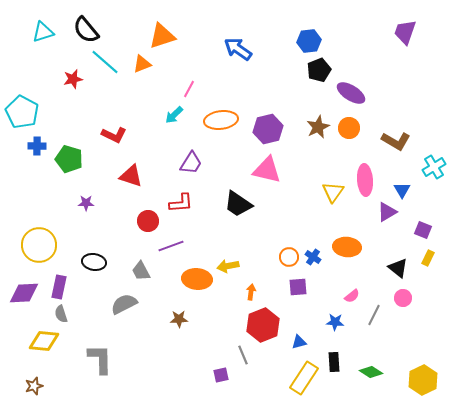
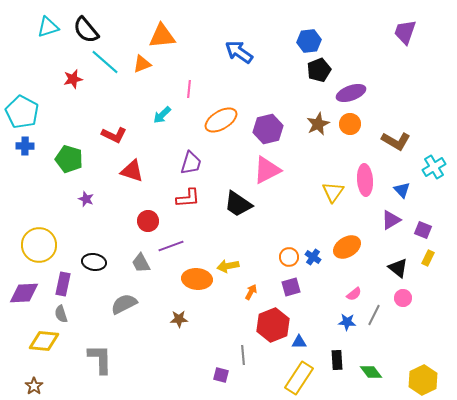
cyan triangle at (43, 32): moved 5 px right, 5 px up
orange triangle at (162, 36): rotated 12 degrees clockwise
blue arrow at (238, 49): moved 1 px right, 3 px down
pink line at (189, 89): rotated 24 degrees counterclockwise
purple ellipse at (351, 93): rotated 52 degrees counterclockwise
cyan arrow at (174, 115): moved 12 px left
orange ellipse at (221, 120): rotated 24 degrees counterclockwise
brown star at (318, 127): moved 3 px up
orange circle at (349, 128): moved 1 px right, 4 px up
blue cross at (37, 146): moved 12 px left
purple trapezoid at (191, 163): rotated 15 degrees counterclockwise
pink triangle at (267, 170): rotated 40 degrees counterclockwise
red triangle at (131, 176): moved 1 px right, 5 px up
blue triangle at (402, 190): rotated 12 degrees counterclockwise
purple star at (86, 203): moved 4 px up; rotated 21 degrees clockwise
red L-shape at (181, 203): moved 7 px right, 5 px up
purple triangle at (387, 212): moved 4 px right, 8 px down
orange ellipse at (347, 247): rotated 36 degrees counterclockwise
gray trapezoid at (141, 271): moved 8 px up
purple rectangle at (59, 287): moved 4 px right, 3 px up
purple square at (298, 287): moved 7 px left; rotated 12 degrees counterclockwise
orange arrow at (251, 292): rotated 21 degrees clockwise
pink semicircle at (352, 296): moved 2 px right, 2 px up
blue star at (335, 322): moved 12 px right
red hexagon at (263, 325): moved 10 px right
blue triangle at (299, 342): rotated 14 degrees clockwise
gray line at (243, 355): rotated 18 degrees clockwise
black rectangle at (334, 362): moved 3 px right, 2 px up
green diamond at (371, 372): rotated 20 degrees clockwise
purple square at (221, 375): rotated 28 degrees clockwise
yellow rectangle at (304, 378): moved 5 px left
brown star at (34, 386): rotated 18 degrees counterclockwise
